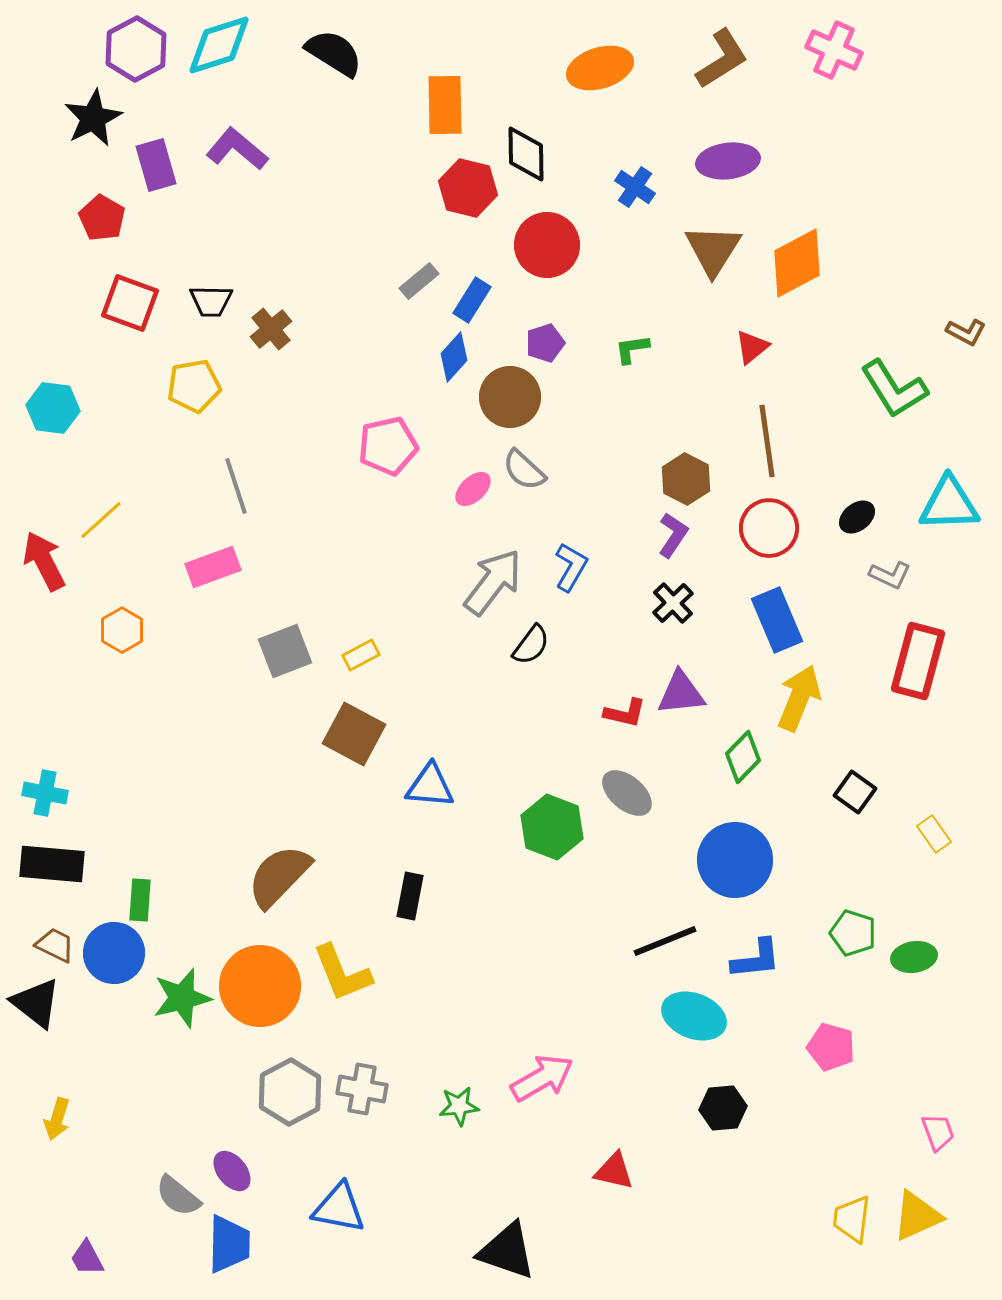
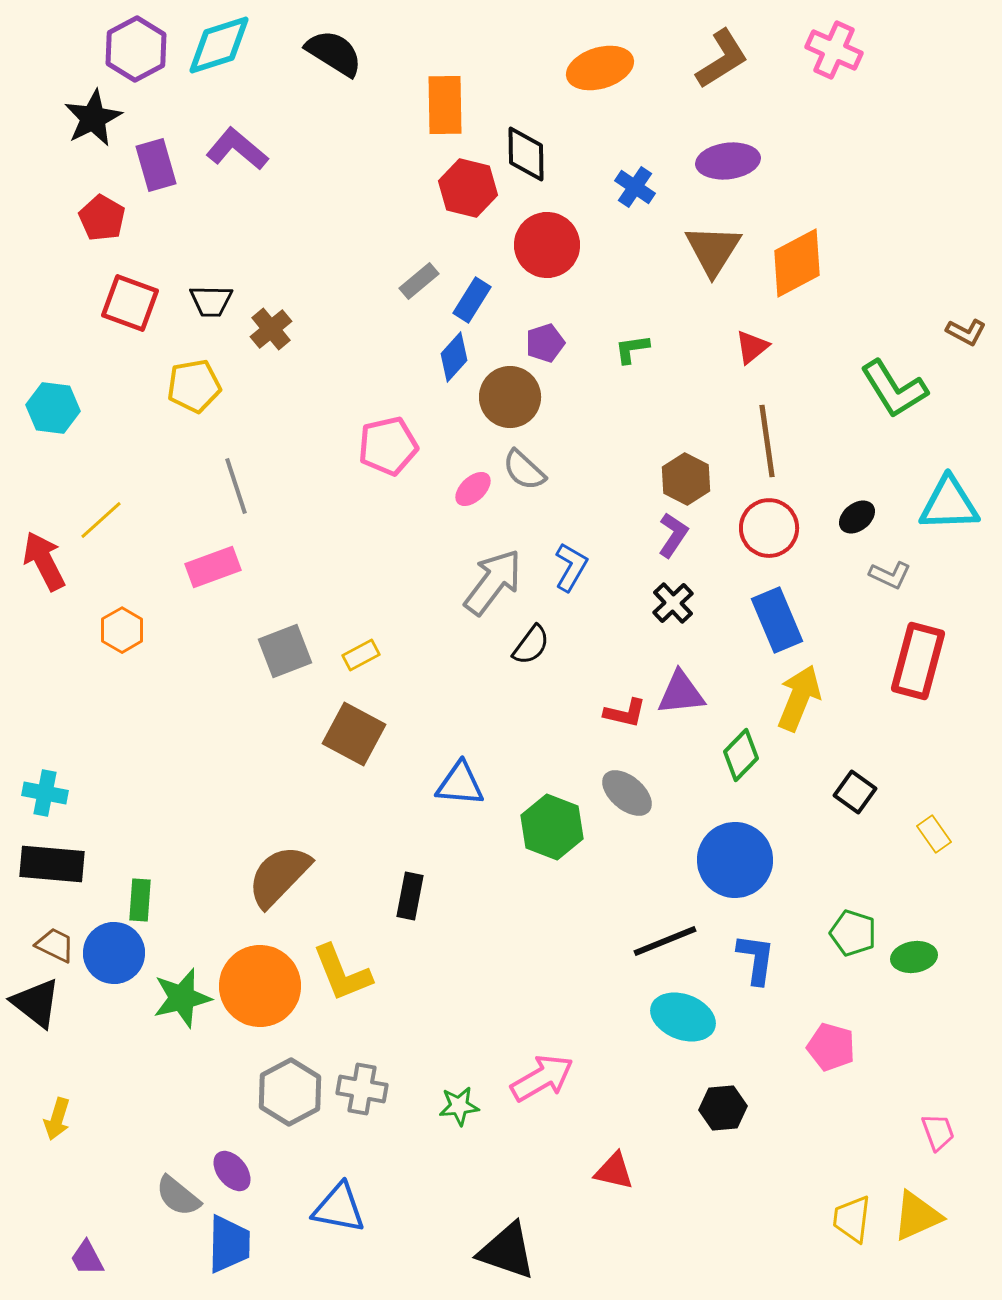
green diamond at (743, 757): moved 2 px left, 2 px up
blue triangle at (430, 786): moved 30 px right, 2 px up
blue L-shape at (756, 959): rotated 76 degrees counterclockwise
cyan ellipse at (694, 1016): moved 11 px left, 1 px down
